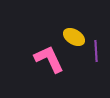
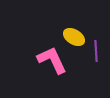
pink L-shape: moved 3 px right, 1 px down
